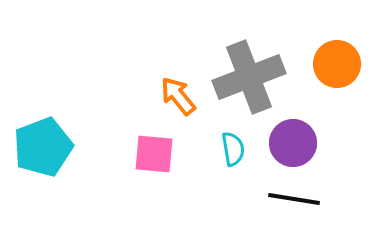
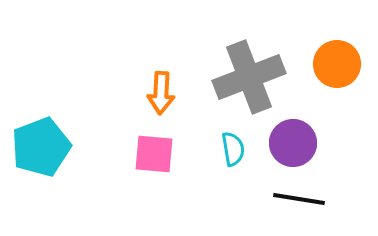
orange arrow: moved 17 px left, 3 px up; rotated 138 degrees counterclockwise
cyan pentagon: moved 2 px left
black line: moved 5 px right
